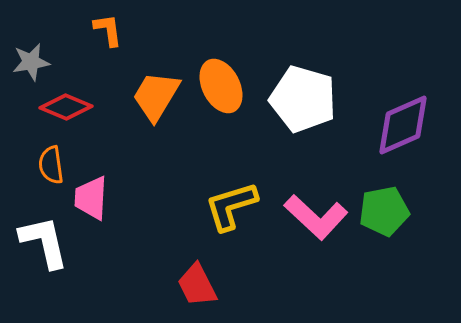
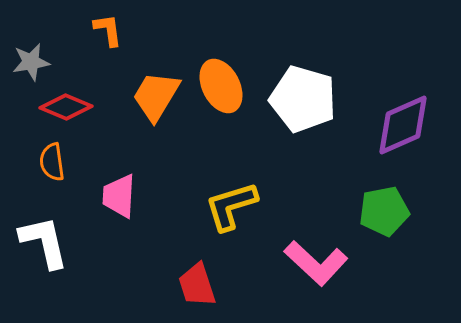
orange semicircle: moved 1 px right, 3 px up
pink trapezoid: moved 28 px right, 2 px up
pink L-shape: moved 46 px down
red trapezoid: rotated 9 degrees clockwise
